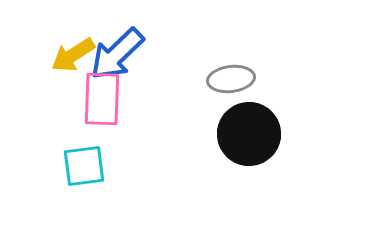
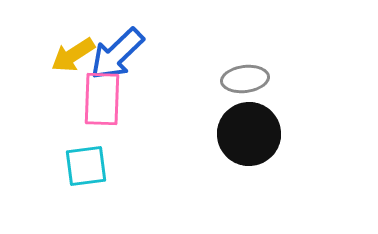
gray ellipse: moved 14 px right
cyan square: moved 2 px right
